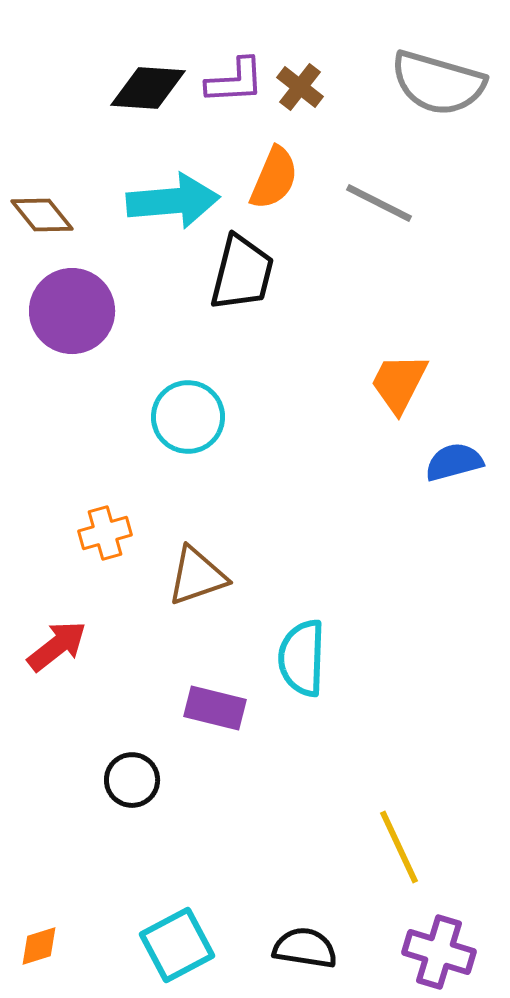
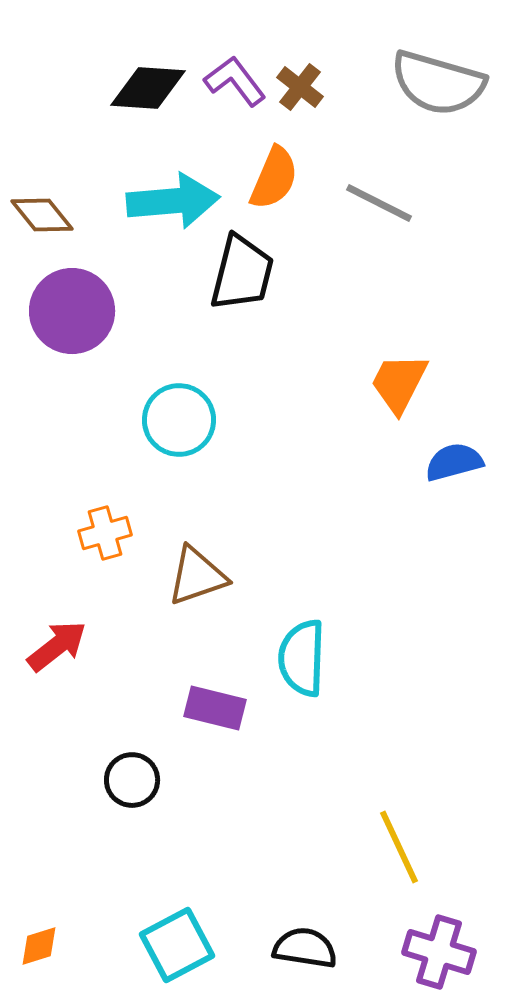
purple L-shape: rotated 124 degrees counterclockwise
cyan circle: moved 9 px left, 3 px down
